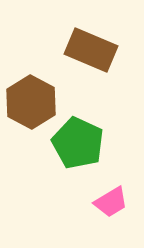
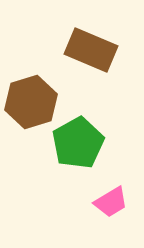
brown hexagon: rotated 15 degrees clockwise
green pentagon: rotated 18 degrees clockwise
